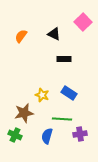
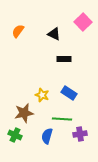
orange semicircle: moved 3 px left, 5 px up
